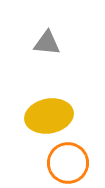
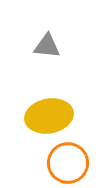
gray triangle: moved 3 px down
